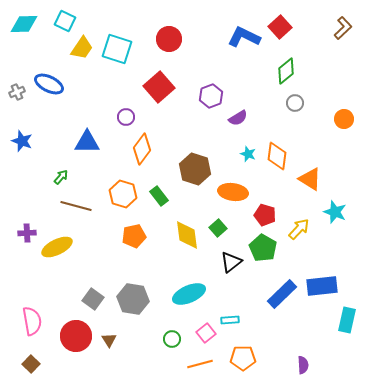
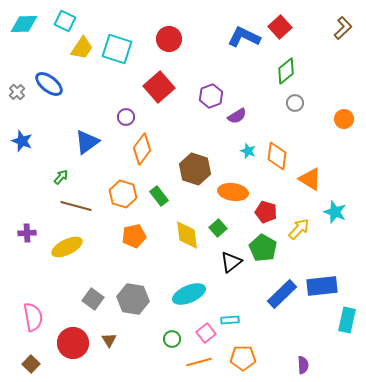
blue ellipse at (49, 84): rotated 12 degrees clockwise
gray cross at (17, 92): rotated 21 degrees counterclockwise
purple semicircle at (238, 118): moved 1 px left, 2 px up
blue triangle at (87, 142): rotated 36 degrees counterclockwise
cyan star at (248, 154): moved 3 px up
red pentagon at (265, 215): moved 1 px right, 3 px up
yellow ellipse at (57, 247): moved 10 px right
pink semicircle at (32, 321): moved 1 px right, 4 px up
red circle at (76, 336): moved 3 px left, 7 px down
orange line at (200, 364): moved 1 px left, 2 px up
